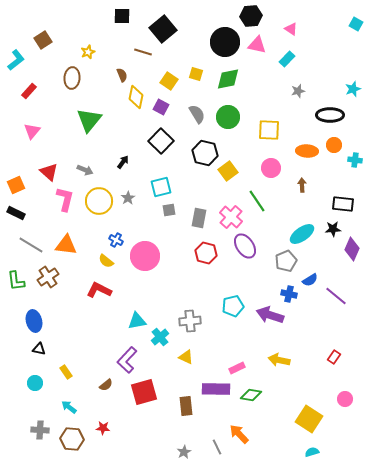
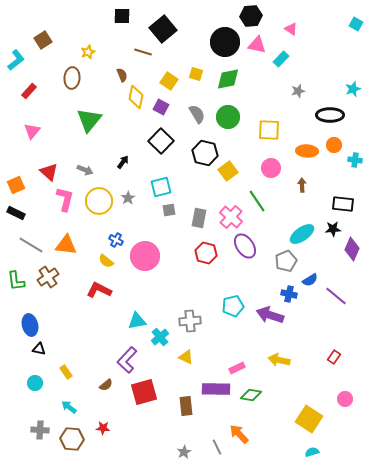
cyan rectangle at (287, 59): moved 6 px left
blue ellipse at (34, 321): moved 4 px left, 4 px down
